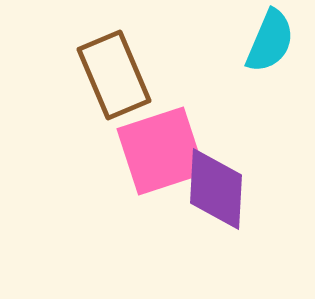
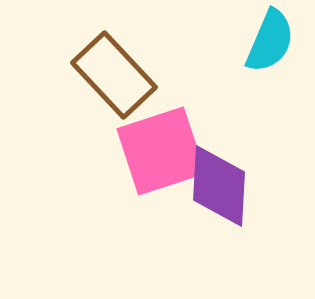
brown rectangle: rotated 20 degrees counterclockwise
purple diamond: moved 3 px right, 3 px up
